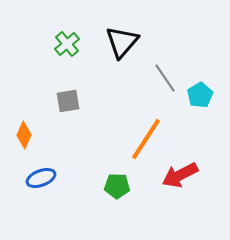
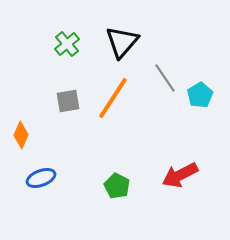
orange diamond: moved 3 px left
orange line: moved 33 px left, 41 px up
green pentagon: rotated 25 degrees clockwise
